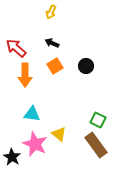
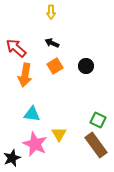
yellow arrow: rotated 24 degrees counterclockwise
orange arrow: rotated 10 degrees clockwise
yellow triangle: rotated 21 degrees clockwise
black star: moved 1 px down; rotated 18 degrees clockwise
